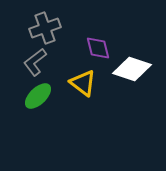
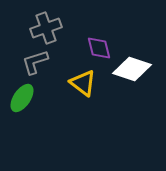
gray cross: moved 1 px right
purple diamond: moved 1 px right
gray L-shape: rotated 20 degrees clockwise
green ellipse: moved 16 px left, 2 px down; rotated 12 degrees counterclockwise
